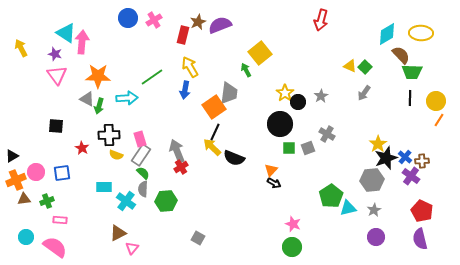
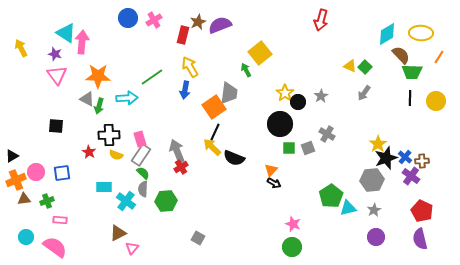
orange line at (439, 120): moved 63 px up
red star at (82, 148): moved 7 px right, 4 px down
